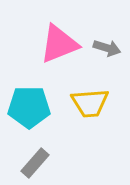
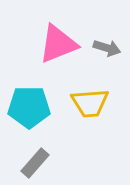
pink triangle: moved 1 px left
